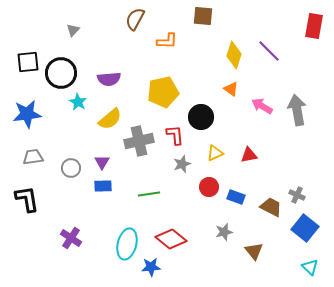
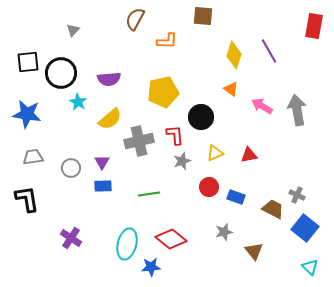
purple line at (269, 51): rotated 15 degrees clockwise
blue star at (27, 114): rotated 16 degrees clockwise
gray star at (182, 164): moved 3 px up
brown trapezoid at (271, 207): moved 2 px right, 2 px down
